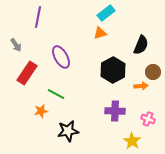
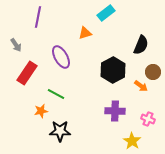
orange triangle: moved 15 px left
orange arrow: rotated 40 degrees clockwise
black star: moved 8 px left; rotated 10 degrees clockwise
